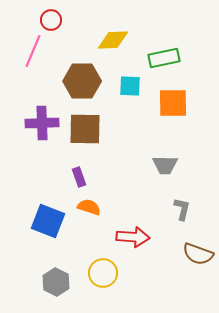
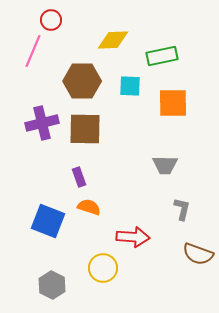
green rectangle: moved 2 px left, 2 px up
purple cross: rotated 12 degrees counterclockwise
yellow circle: moved 5 px up
gray hexagon: moved 4 px left, 3 px down
